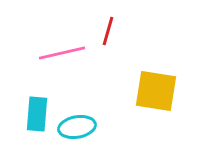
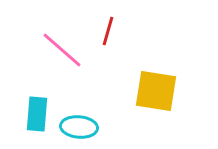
pink line: moved 3 px up; rotated 54 degrees clockwise
cyan ellipse: moved 2 px right; rotated 15 degrees clockwise
